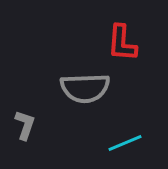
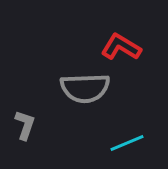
red L-shape: moved 1 px left, 4 px down; rotated 117 degrees clockwise
cyan line: moved 2 px right
